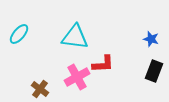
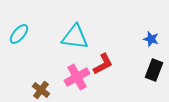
red L-shape: rotated 25 degrees counterclockwise
black rectangle: moved 1 px up
brown cross: moved 1 px right, 1 px down
